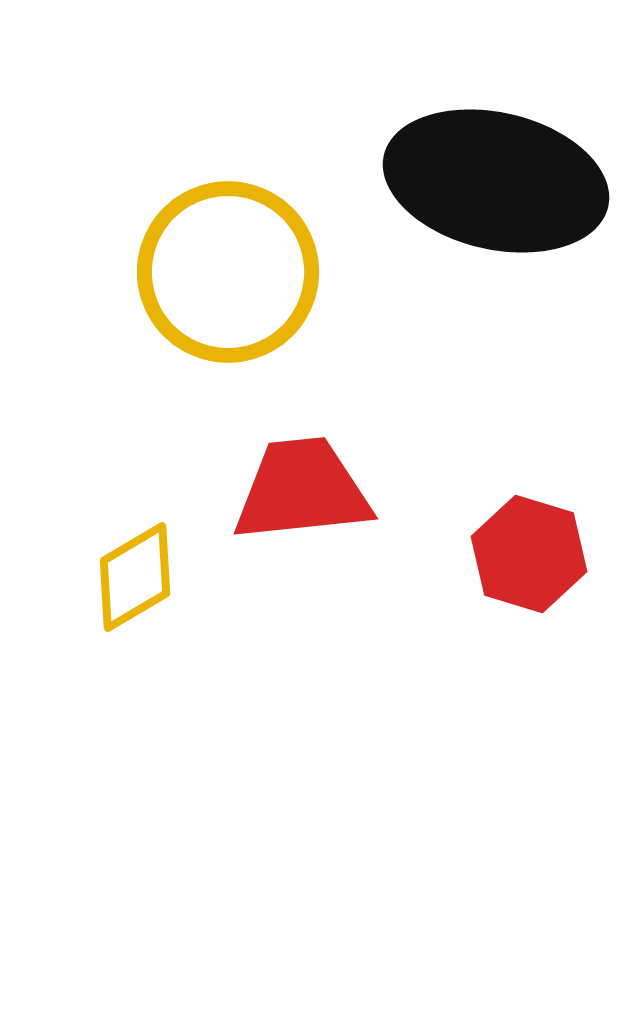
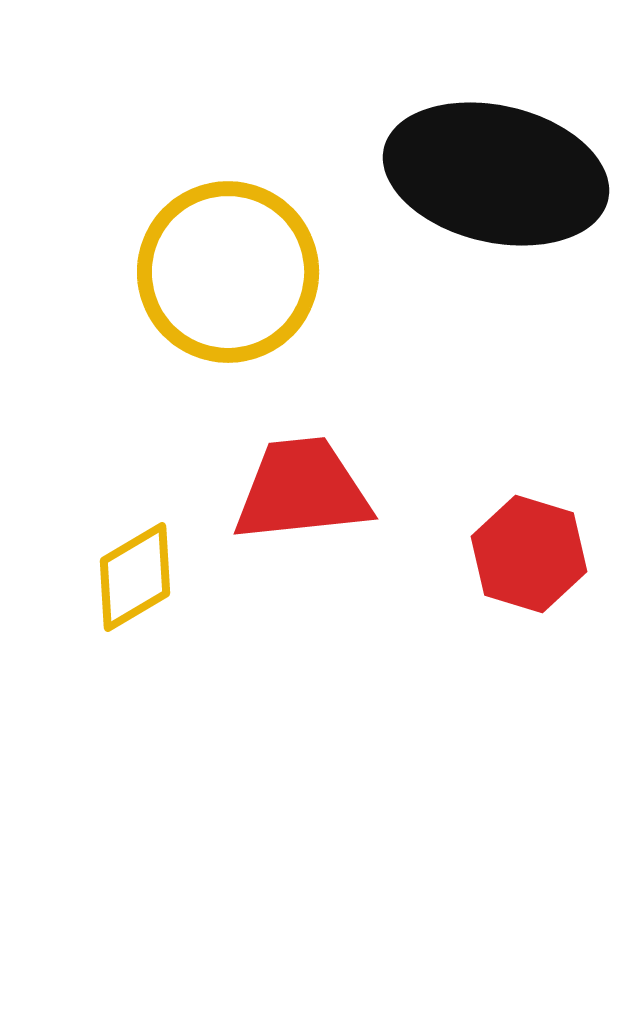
black ellipse: moved 7 px up
